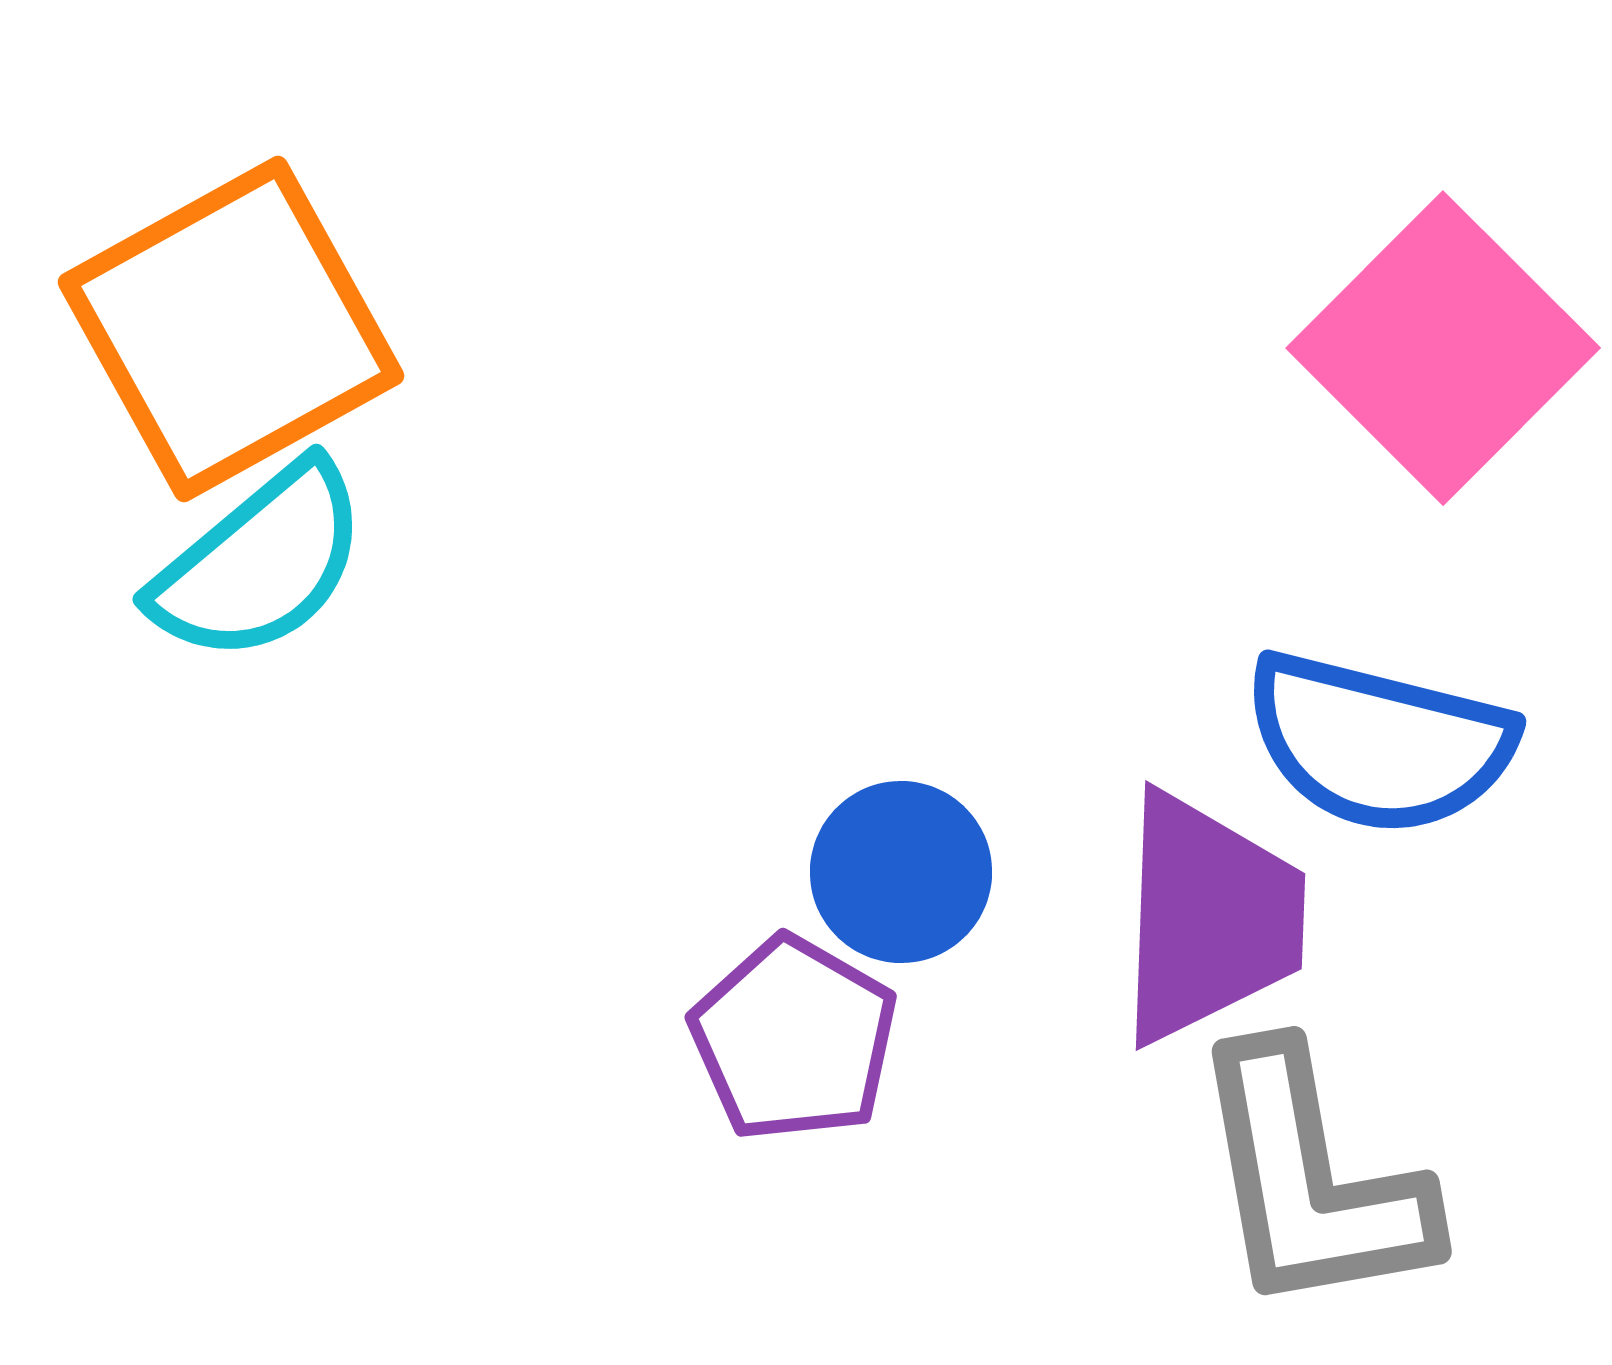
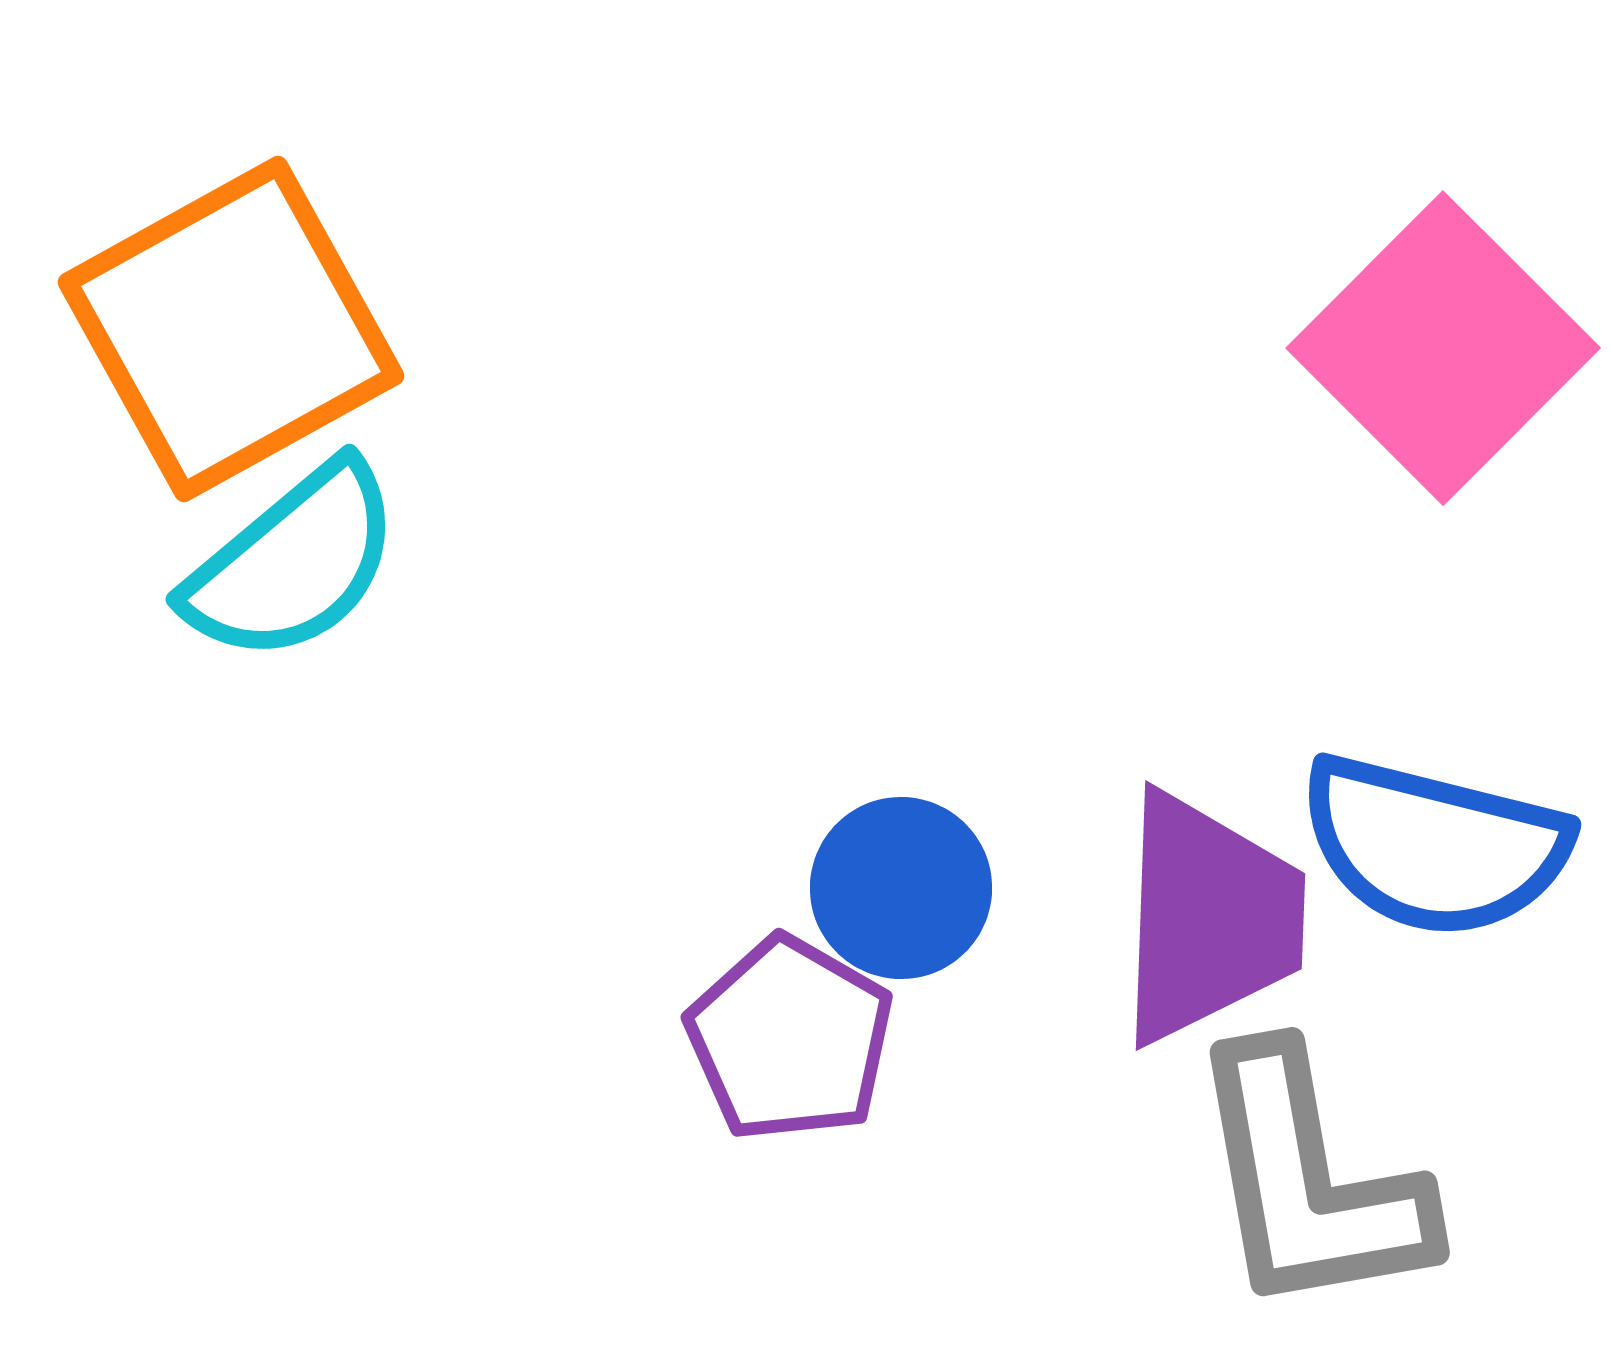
cyan semicircle: moved 33 px right
blue semicircle: moved 55 px right, 103 px down
blue circle: moved 16 px down
purple pentagon: moved 4 px left
gray L-shape: moved 2 px left, 1 px down
